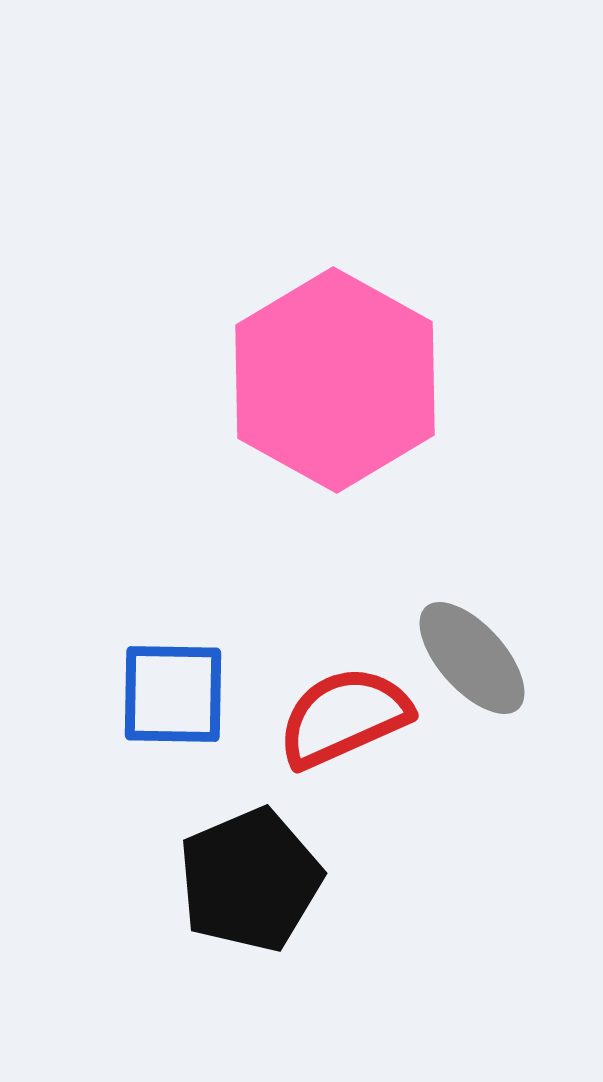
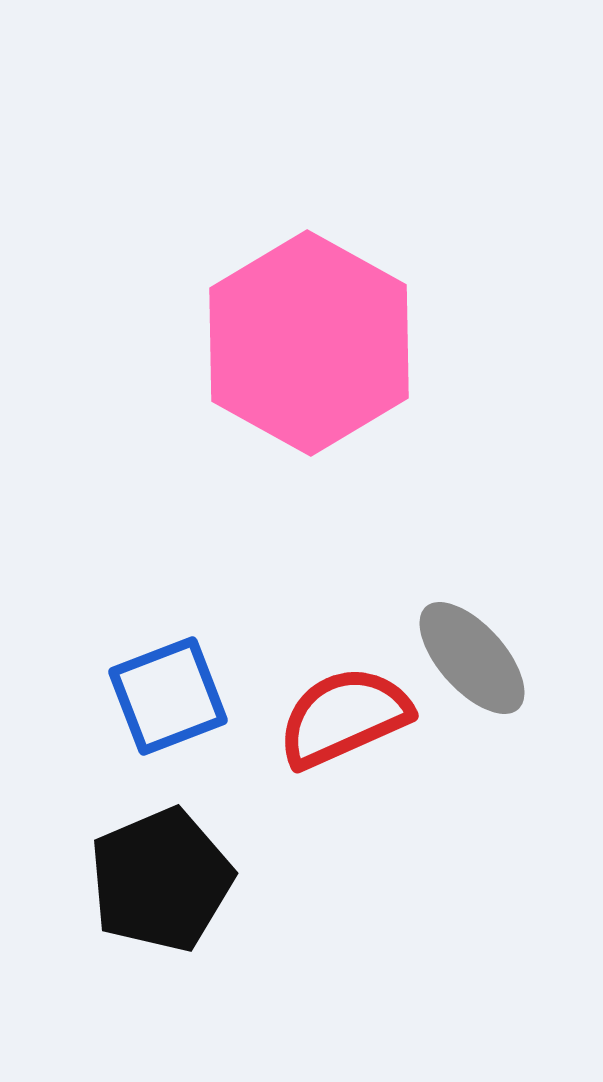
pink hexagon: moved 26 px left, 37 px up
blue square: moved 5 px left, 2 px down; rotated 22 degrees counterclockwise
black pentagon: moved 89 px left
